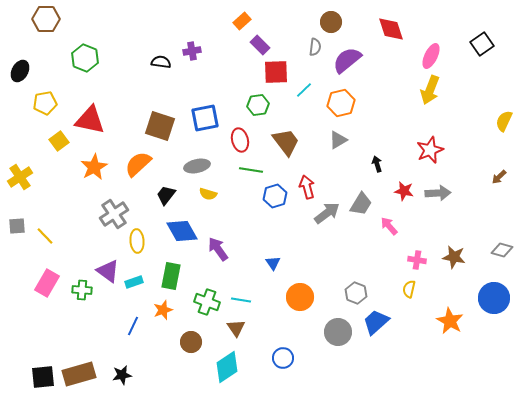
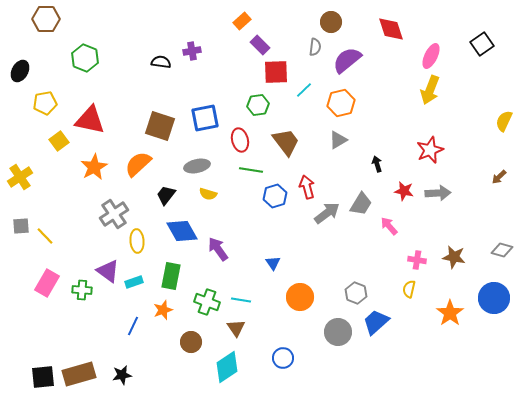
gray square at (17, 226): moved 4 px right
orange star at (450, 321): moved 8 px up; rotated 8 degrees clockwise
